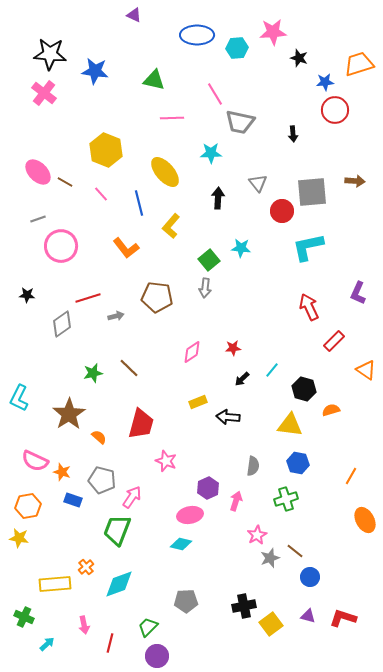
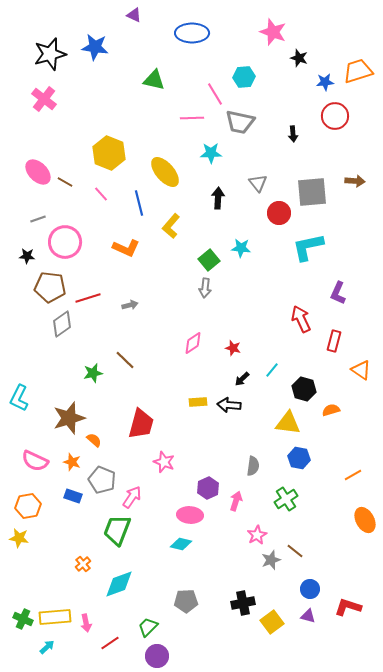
pink star at (273, 32): rotated 24 degrees clockwise
blue ellipse at (197, 35): moved 5 px left, 2 px up
cyan hexagon at (237, 48): moved 7 px right, 29 px down
black star at (50, 54): rotated 20 degrees counterclockwise
orange trapezoid at (359, 64): moved 1 px left, 7 px down
blue star at (95, 71): moved 24 px up
pink cross at (44, 93): moved 6 px down
red circle at (335, 110): moved 6 px down
pink line at (172, 118): moved 20 px right
yellow hexagon at (106, 150): moved 3 px right, 3 px down
red circle at (282, 211): moved 3 px left, 2 px down
pink circle at (61, 246): moved 4 px right, 4 px up
orange L-shape at (126, 248): rotated 28 degrees counterclockwise
purple L-shape at (358, 293): moved 20 px left
black star at (27, 295): moved 39 px up
brown pentagon at (157, 297): moved 107 px left, 10 px up
red arrow at (309, 307): moved 8 px left, 12 px down
gray arrow at (116, 316): moved 14 px right, 11 px up
red rectangle at (334, 341): rotated 30 degrees counterclockwise
red star at (233, 348): rotated 21 degrees clockwise
pink diamond at (192, 352): moved 1 px right, 9 px up
brown line at (129, 368): moved 4 px left, 8 px up
orange triangle at (366, 370): moved 5 px left
yellow rectangle at (198, 402): rotated 18 degrees clockwise
brown star at (69, 414): moved 4 px down; rotated 16 degrees clockwise
black arrow at (228, 417): moved 1 px right, 12 px up
yellow triangle at (290, 425): moved 2 px left, 2 px up
orange semicircle at (99, 437): moved 5 px left, 3 px down
pink star at (166, 461): moved 2 px left, 1 px down
blue hexagon at (298, 463): moved 1 px right, 5 px up
orange star at (62, 472): moved 10 px right, 10 px up
orange line at (351, 476): moved 2 px right, 1 px up; rotated 30 degrees clockwise
gray pentagon at (102, 480): rotated 8 degrees clockwise
green cross at (286, 499): rotated 15 degrees counterclockwise
blue rectangle at (73, 500): moved 4 px up
pink ellipse at (190, 515): rotated 15 degrees clockwise
gray star at (270, 558): moved 1 px right, 2 px down
orange cross at (86, 567): moved 3 px left, 3 px up
blue circle at (310, 577): moved 12 px down
yellow rectangle at (55, 584): moved 33 px down
black cross at (244, 606): moved 1 px left, 3 px up
green cross at (24, 617): moved 1 px left, 2 px down
red L-shape at (343, 618): moved 5 px right, 11 px up
yellow square at (271, 624): moved 1 px right, 2 px up
pink arrow at (84, 625): moved 2 px right, 2 px up
red line at (110, 643): rotated 42 degrees clockwise
cyan arrow at (47, 644): moved 3 px down
